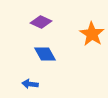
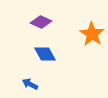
blue arrow: rotated 21 degrees clockwise
